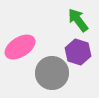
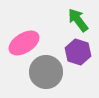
pink ellipse: moved 4 px right, 4 px up
gray circle: moved 6 px left, 1 px up
